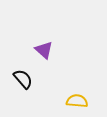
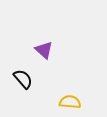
yellow semicircle: moved 7 px left, 1 px down
